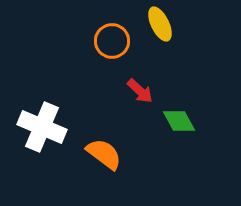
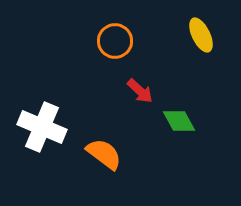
yellow ellipse: moved 41 px right, 11 px down
orange circle: moved 3 px right
